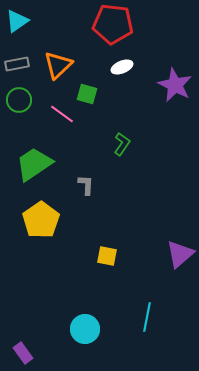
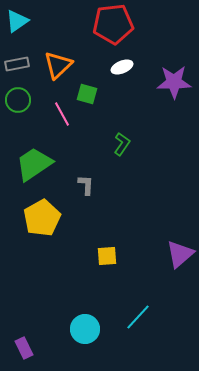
red pentagon: rotated 12 degrees counterclockwise
purple star: moved 1 px left, 3 px up; rotated 28 degrees counterclockwise
green circle: moved 1 px left
pink line: rotated 25 degrees clockwise
yellow pentagon: moved 1 px right, 2 px up; rotated 6 degrees clockwise
yellow square: rotated 15 degrees counterclockwise
cyan line: moved 9 px left; rotated 32 degrees clockwise
purple rectangle: moved 1 px right, 5 px up; rotated 10 degrees clockwise
